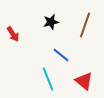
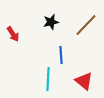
brown line: moved 1 px right; rotated 25 degrees clockwise
blue line: rotated 48 degrees clockwise
cyan line: rotated 25 degrees clockwise
